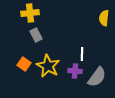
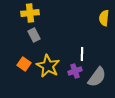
gray rectangle: moved 2 px left
purple cross: rotated 24 degrees counterclockwise
